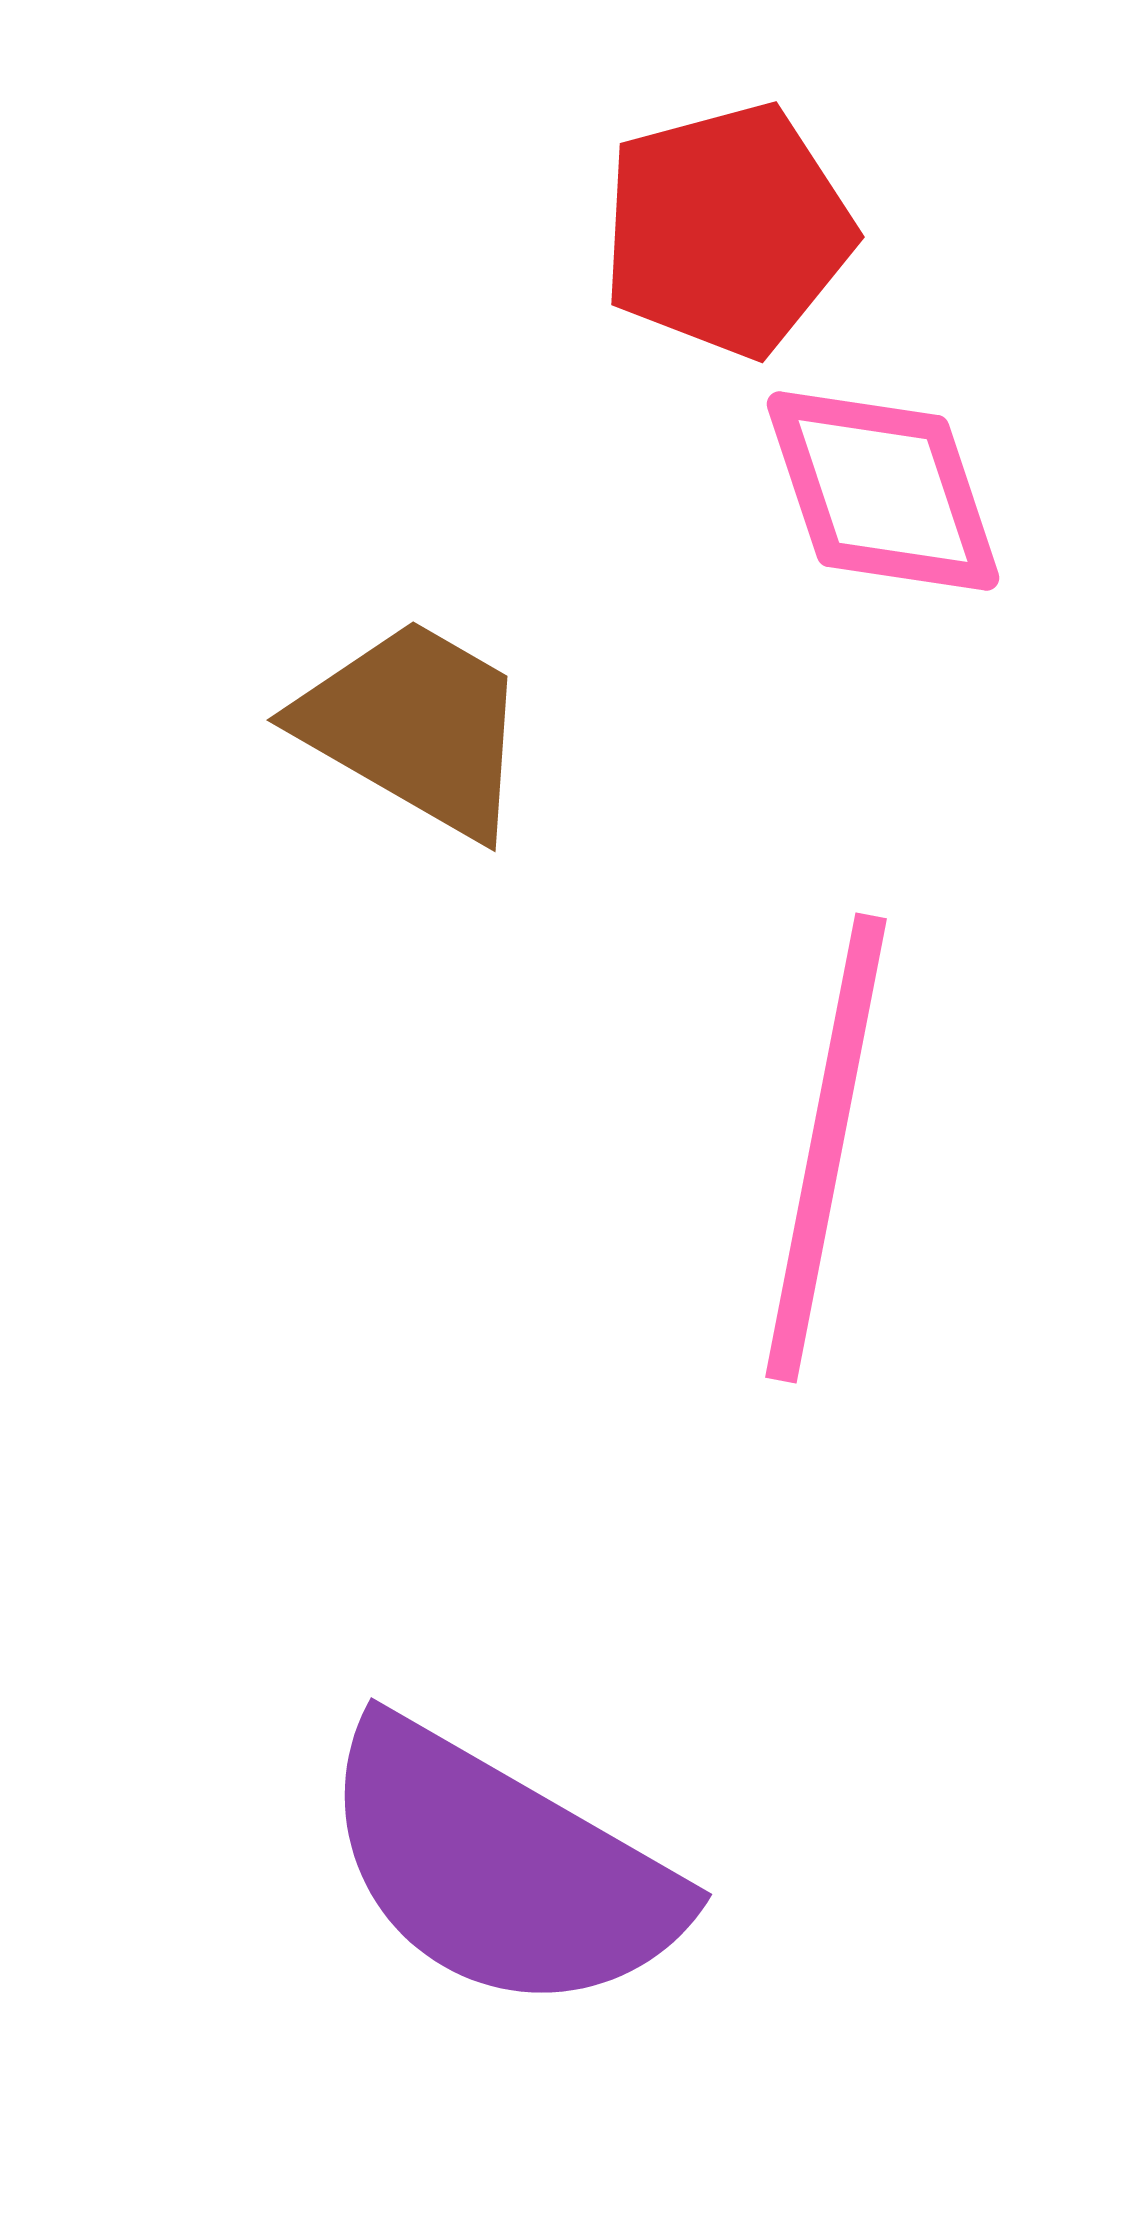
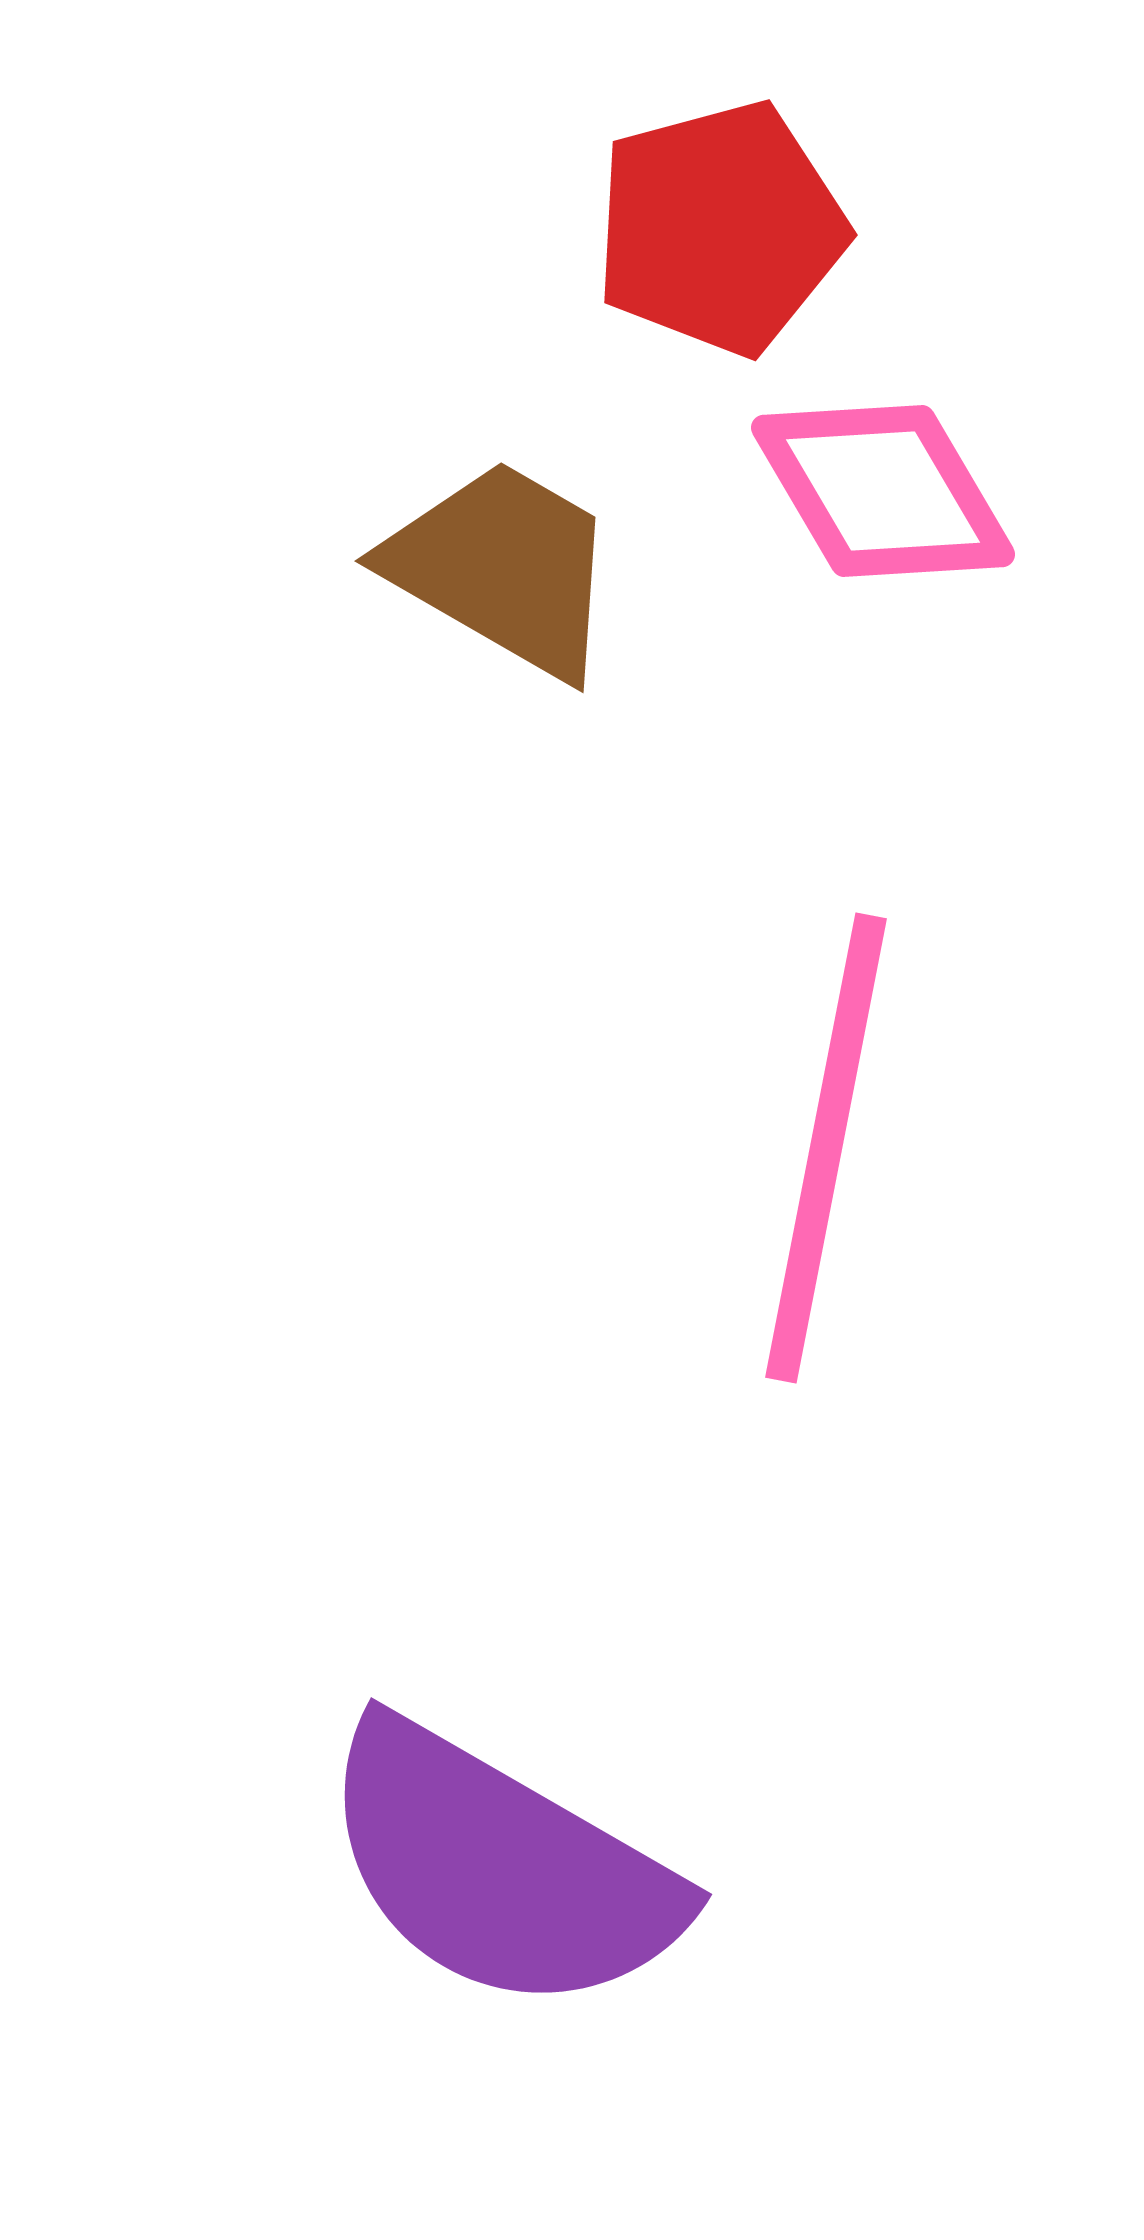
red pentagon: moved 7 px left, 2 px up
pink diamond: rotated 12 degrees counterclockwise
brown trapezoid: moved 88 px right, 159 px up
